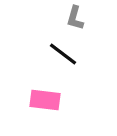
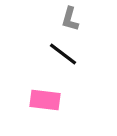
gray L-shape: moved 5 px left, 1 px down
